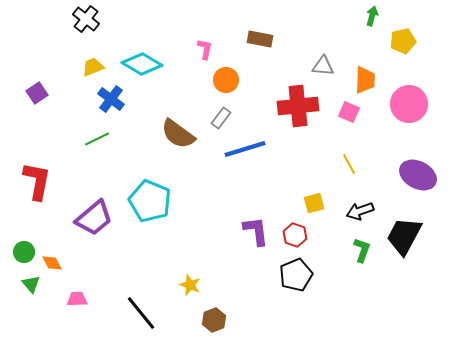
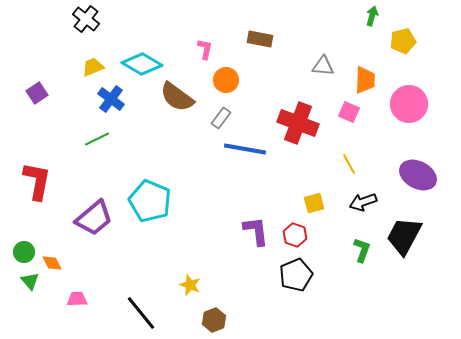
red cross: moved 17 px down; rotated 27 degrees clockwise
brown semicircle: moved 1 px left, 37 px up
blue line: rotated 27 degrees clockwise
black arrow: moved 3 px right, 9 px up
green triangle: moved 1 px left, 3 px up
